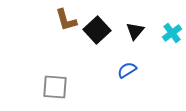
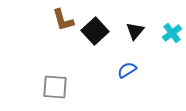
brown L-shape: moved 3 px left
black square: moved 2 px left, 1 px down
